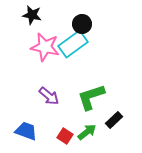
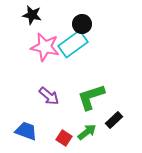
red square: moved 1 px left, 2 px down
